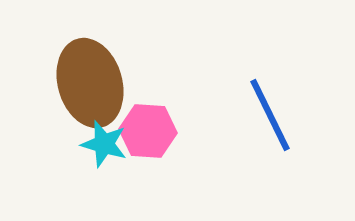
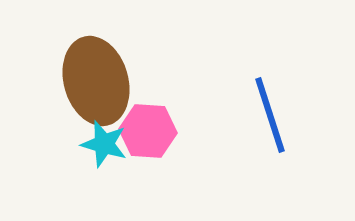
brown ellipse: moved 6 px right, 2 px up
blue line: rotated 8 degrees clockwise
